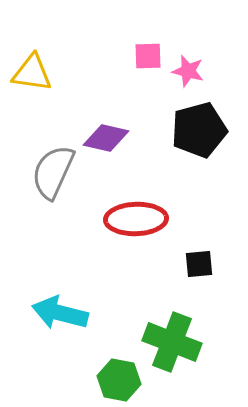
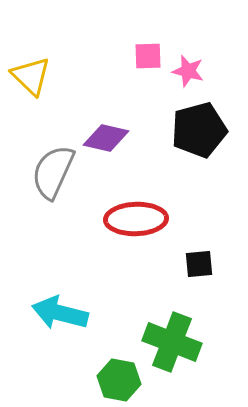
yellow triangle: moved 1 px left, 3 px down; rotated 36 degrees clockwise
